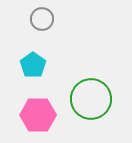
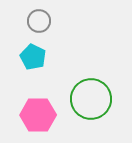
gray circle: moved 3 px left, 2 px down
cyan pentagon: moved 8 px up; rotated 10 degrees counterclockwise
